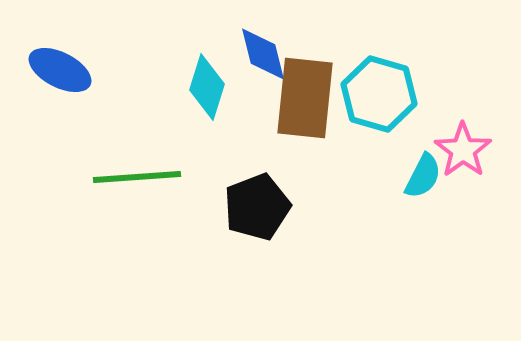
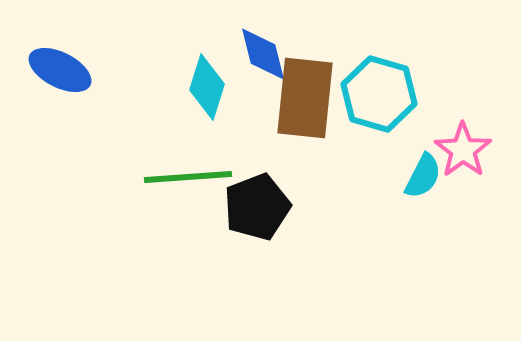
green line: moved 51 px right
